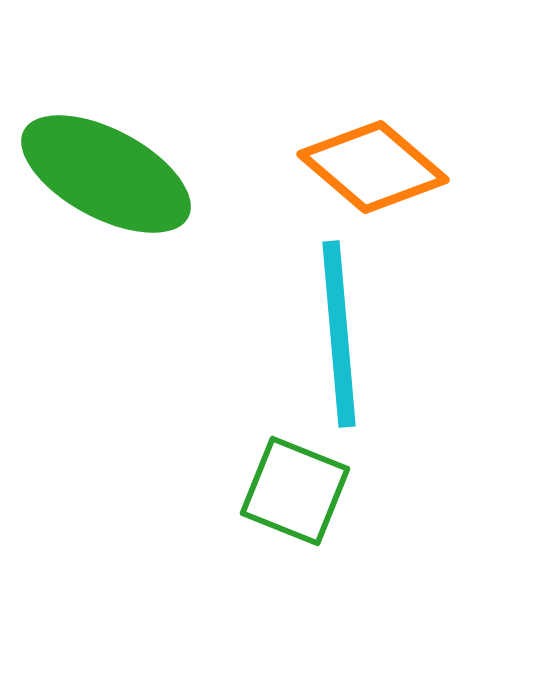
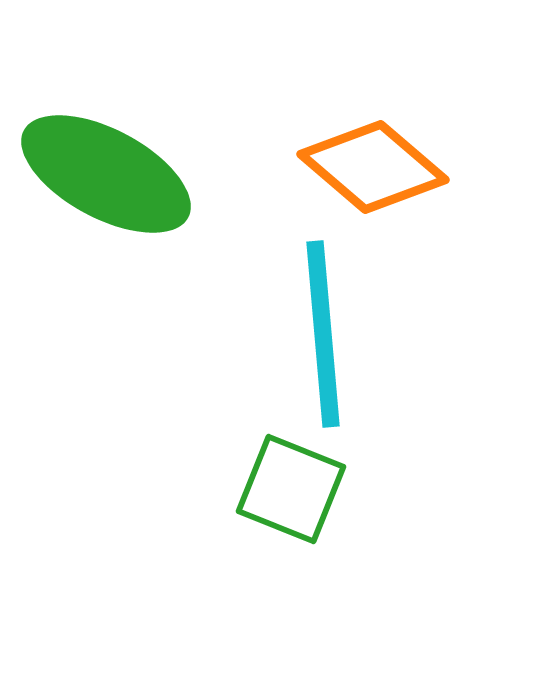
cyan line: moved 16 px left
green square: moved 4 px left, 2 px up
